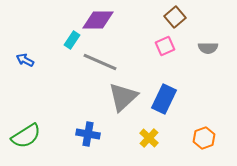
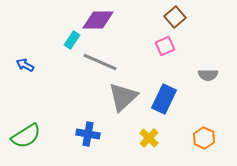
gray semicircle: moved 27 px down
blue arrow: moved 5 px down
orange hexagon: rotated 15 degrees counterclockwise
